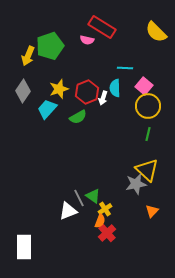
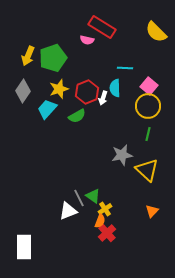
green pentagon: moved 3 px right, 12 px down
pink square: moved 5 px right
green semicircle: moved 1 px left, 1 px up
gray star: moved 14 px left, 29 px up
